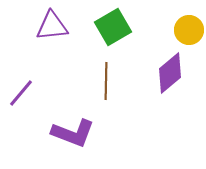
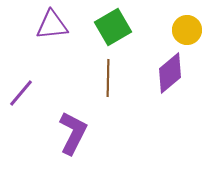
purple triangle: moved 1 px up
yellow circle: moved 2 px left
brown line: moved 2 px right, 3 px up
purple L-shape: rotated 84 degrees counterclockwise
